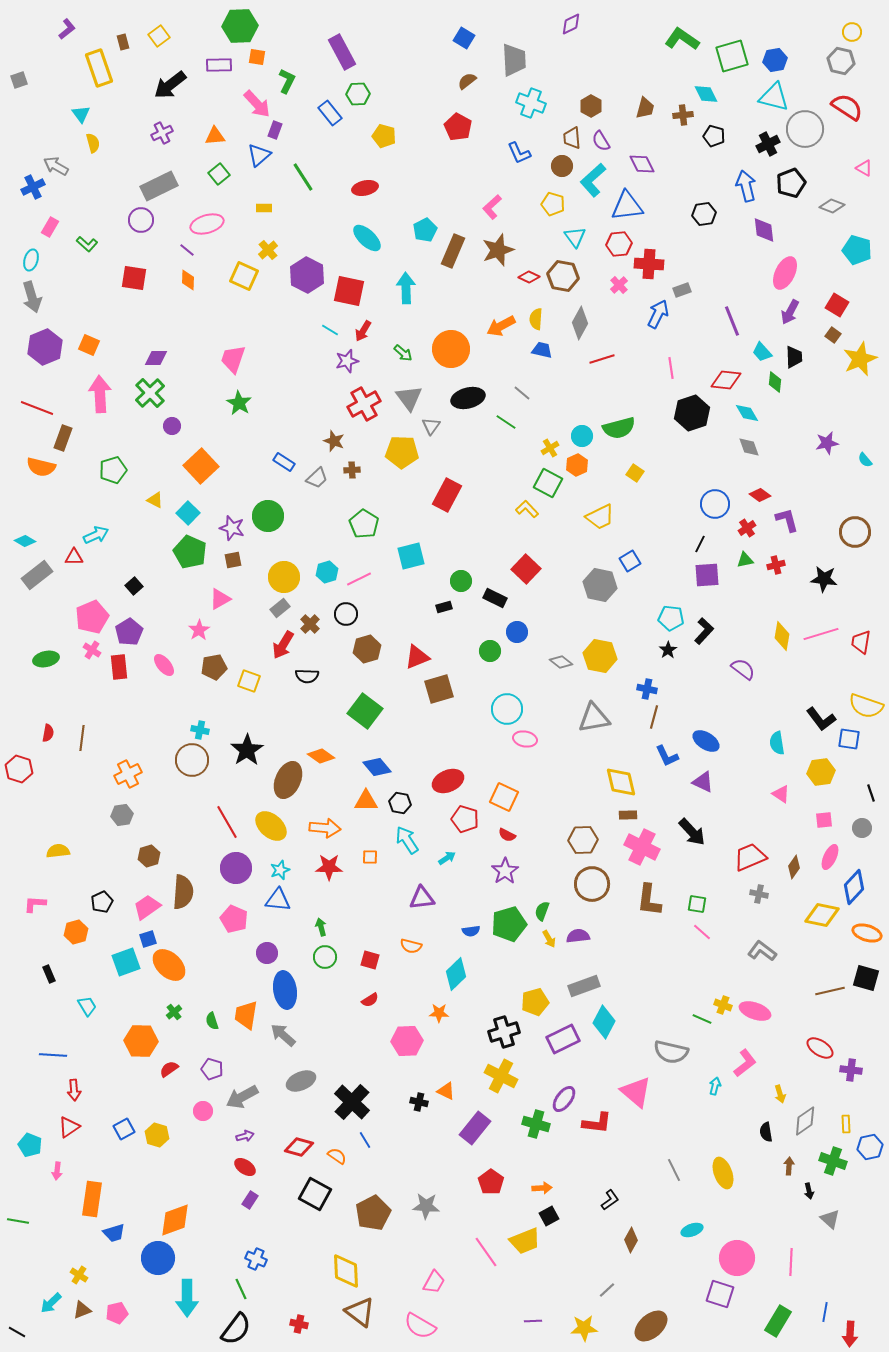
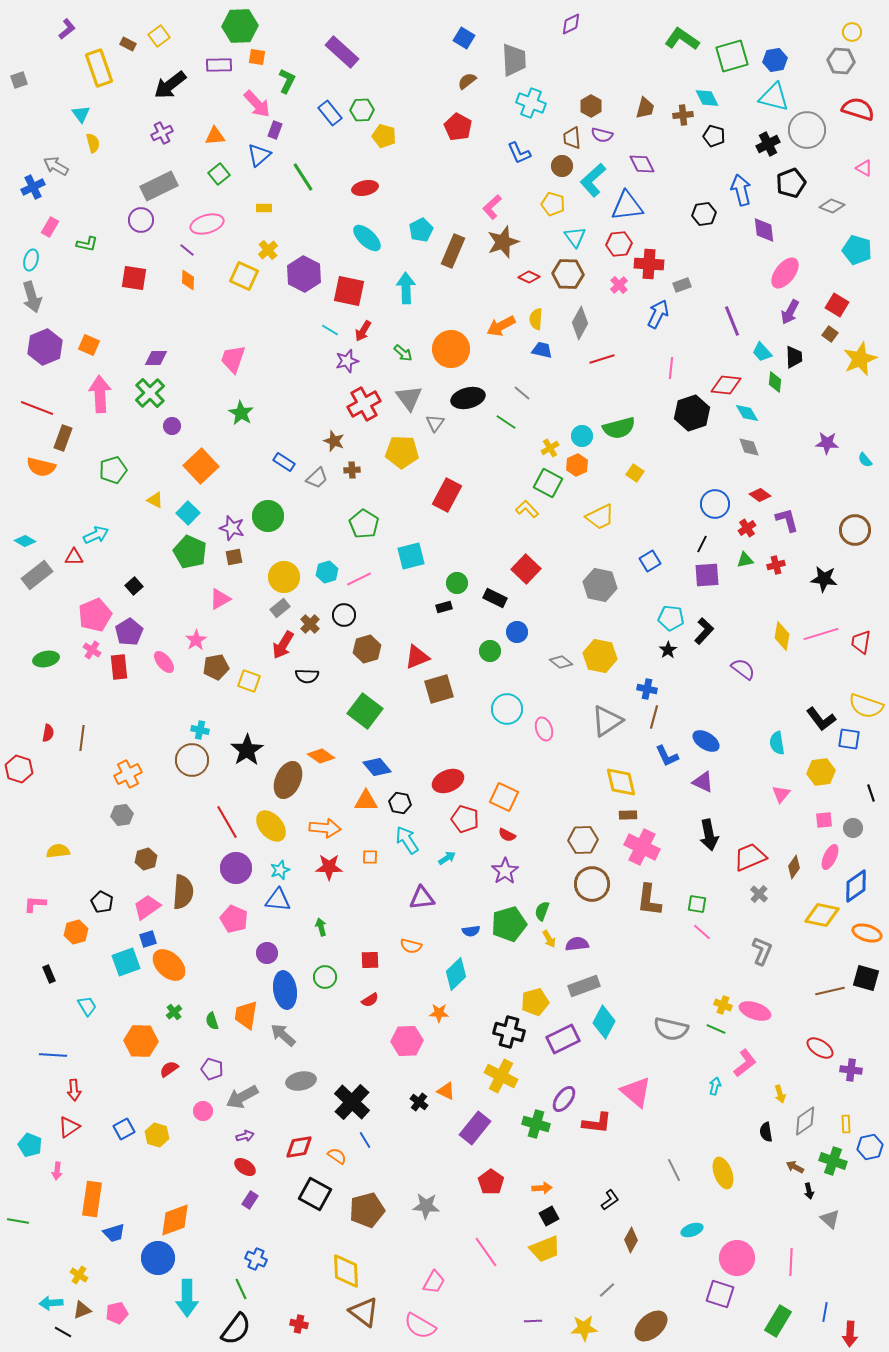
brown rectangle at (123, 42): moved 5 px right, 2 px down; rotated 49 degrees counterclockwise
purple rectangle at (342, 52): rotated 20 degrees counterclockwise
gray hexagon at (841, 61): rotated 8 degrees counterclockwise
green hexagon at (358, 94): moved 4 px right, 16 px down
cyan diamond at (706, 94): moved 1 px right, 4 px down
red semicircle at (847, 107): moved 11 px right, 2 px down; rotated 16 degrees counterclockwise
gray circle at (805, 129): moved 2 px right, 1 px down
purple semicircle at (601, 141): moved 1 px right, 6 px up; rotated 45 degrees counterclockwise
blue arrow at (746, 186): moved 5 px left, 4 px down
cyan pentagon at (425, 230): moved 4 px left
green L-shape at (87, 244): rotated 30 degrees counterclockwise
brown star at (498, 250): moved 5 px right, 8 px up
pink ellipse at (785, 273): rotated 12 degrees clockwise
purple hexagon at (307, 275): moved 3 px left, 1 px up
brown hexagon at (563, 276): moved 5 px right, 2 px up; rotated 8 degrees counterclockwise
gray rectangle at (682, 290): moved 5 px up
brown square at (833, 335): moved 3 px left, 1 px up
pink line at (671, 368): rotated 15 degrees clockwise
red diamond at (726, 380): moved 5 px down
green star at (239, 403): moved 2 px right, 10 px down
gray triangle at (431, 426): moved 4 px right, 3 px up
purple star at (827, 443): rotated 15 degrees clockwise
brown circle at (855, 532): moved 2 px up
black line at (700, 544): moved 2 px right
brown square at (233, 560): moved 1 px right, 3 px up
blue square at (630, 561): moved 20 px right
green circle at (461, 581): moved 4 px left, 2 px down
black circle at (346, 614): moved 2 px left, 1 px down
pink pentagon at (92, 617): moved 3 px right, 2 px up
pink star at (199, 630): moved 3 px left, 10 px down
pink ellipse at (164, 665): moved 3 px up
brown pentagon at (214, 667): moved 2 px right
gray triangle at (594, 718): moved 13 px right, 3 px down; rotated 24 degrees counterclockwise
pink ellipse at (525, 739): moved 19 px right, 10 px up; rotated 60 degrees clockwise
pink triangle at (781, 794): rotated 36 degrees clockwise
yellow ellipse at (271, 826): rotated 8 degrees clockwise
gray circle at (862, 828): moved 9 px left
black arrow at (692, 832): moved 17 px right, 3 px down; rotated 32 degrees clockwise
brown hexagon at (149, 856): moved 3 px left, 3 px down
blue diamond at (854, 887): moved 2 px right, 1 px up; rotated 12 degrees clockwise
gray cross at (759, 894): rotated 30 degrees clockwise
black pentagon at (102, 902): rotated 20 degrees counterclockwise
purple semicircle at (578, 936): moved 1 px left, 8 px down
gray L-shape at (762, 951): rotated 76 degrees clockwise
green circle at (325, 957): moved 20 px down
red square at (370, 960): rotated 18 degrees counterclockwise
green line at (702, 1019): moved 14 px right, 10 px down
black cross at (504, 1032): moved 5 px right; rotated 32 degrees clockwise
gray semicircle at (671, 1052): moved 23 px up
gray ellipse at (301, 1081): rotated 12 degrees clockwise
black cross at (419, 1102): rotated 24 degrees clockwise
red diamond at (299, 1147): rotated 24 degrees counterclockwise
brown arrow at (789, 1166): moved 6 px right, 1 px down; rotated 66 degrees counterclockwise
brown pentagon at (373, 1213): moved 6 px left, 3 px up; rotated 12 degrees clockwise
yellow trapezoid at (525, 1241): moved 20 px right, 8 px down
cyan arrow at (51, 1303): rotated 40 degrees clockwise
brown triangle at (360, 1312): moved 4 px right
black line at (17, 1332): moved 46 px right
